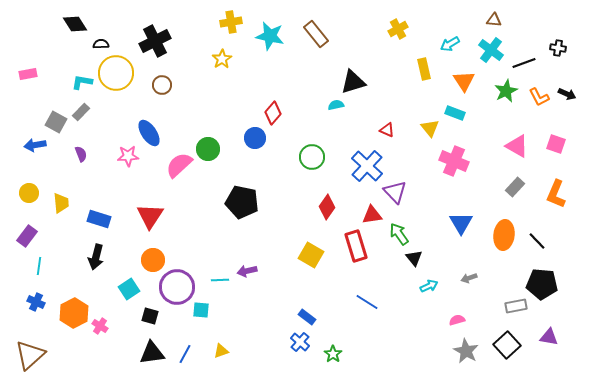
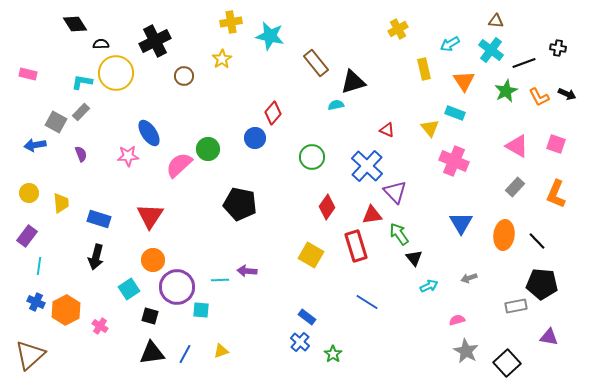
brown triangle at (494, 20): moved 2 px right, 1 px down
brown rectangle at (316, 34): moved 29 px down
pink rectangle at (28, 74): rotated 24 degrees clockwise
brown circle at (162, 85): moved 22 px right, 9 px up
black pentagon at (242, 202): moved 2 px left, 2 px down
purple arrow at (247, 271): rotated 18 degrees clockwise
orange hexagon at (74, 313): moved 8 px left, 3 px up
black square at (507, 345): moved 18 px down
